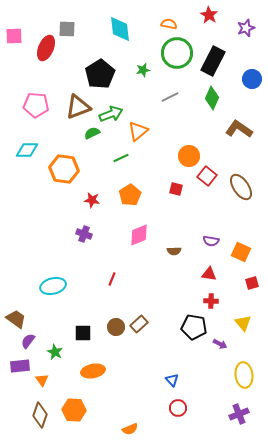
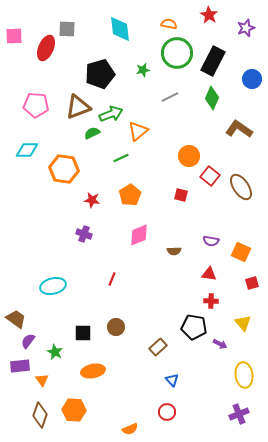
black pentagon at (100, 74): rotated 16 degrees clockwise
red square at (207, 176): moved 3 px right
red square at (176, 189): moved 5 px right, 6 px down
brown rectangle at (139, 324): moved 19 px right, 23 px down
red circle at (178, 408): moved 11 px left, 4 px down
